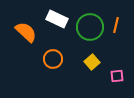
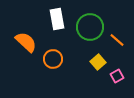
white rectangle: rotated 55 degrees clockwise
orange line: moved 1 px right, 15 px down; rotated 63 degrees counterclockwise
orange semicircle: moved 10 px down
yellow square: moved 6 px right
pink square: rotated 24 degrees counterclockwise
